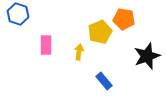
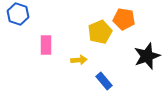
yellow arrow: moved 8 px down; rotated 77 degrees clockwise
